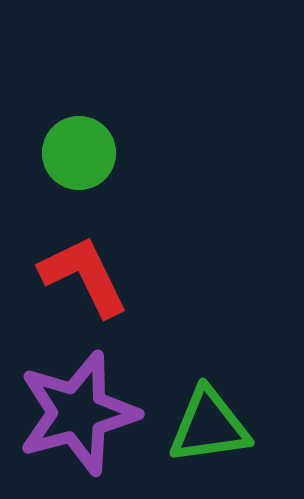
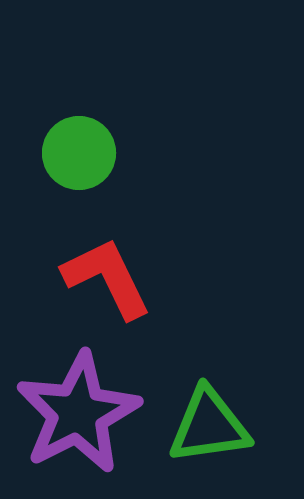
red L-shape: moved 23 px right, 2 px down
purple star: rotated 12 degrees counterclockwise
